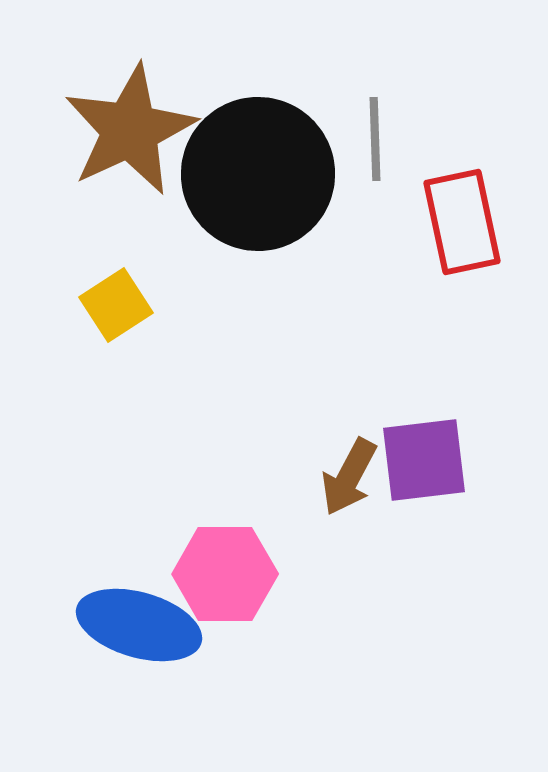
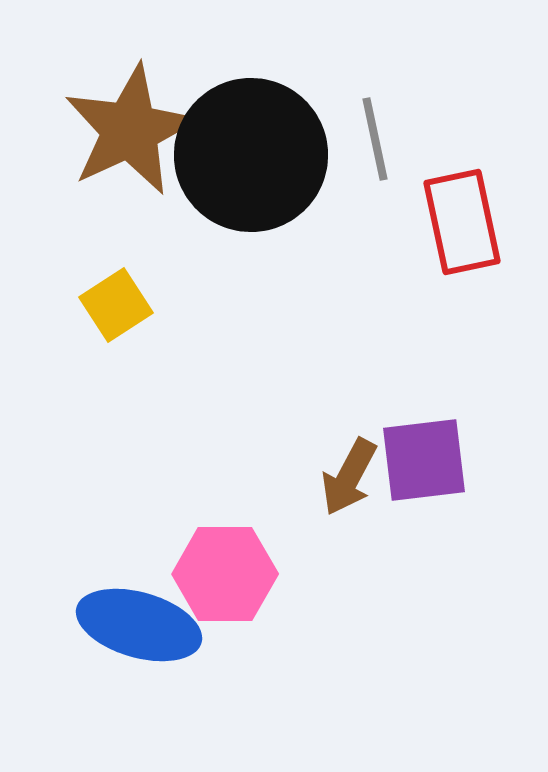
gray line: rotated 10 degrees counterclockwise
black circle: moved 7 px left, 19 px up
